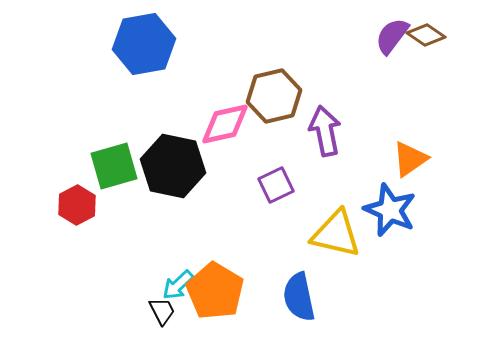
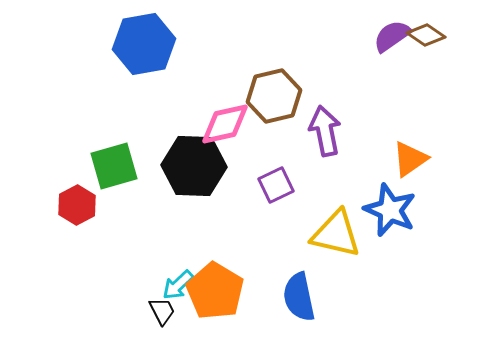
purple semicircle: rotated 18 degrees clockwise
black hexagon: moved 21 px right; rotated 10 degrees counterclockwise
